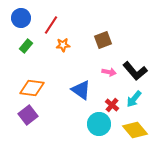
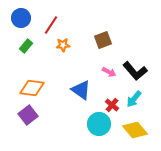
pink arrow: rotated 16 degrees clockwise
